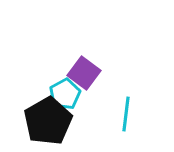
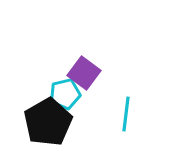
cyan pentagon: rotated 16 degrees clockwise
black pentagon: moved 1 px down
